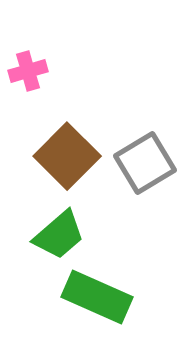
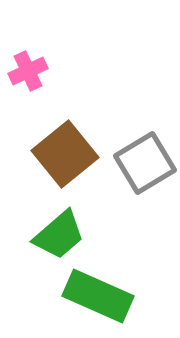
pink cross: rotated 9 degrees counterclockwise
brown square: moved 2 px left, 2 px up; rotated 6 degrees clockwise
green rectangle: moved 1 px right, 1 px up
